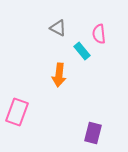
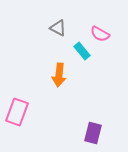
pink semicircle: moved 1 px right; rotated 54 degrees counterclockwise
